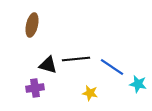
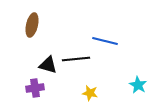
blue line: moved 7 px left, 26 px up; rotated 20 degrees counterclockwise
cyan star: moved 1 px down; rotated 18 degrees clockwise
